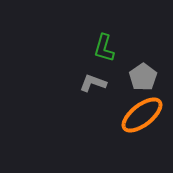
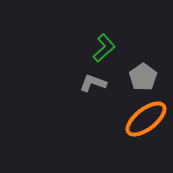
green L-shape: rotated 148 degrees counterclockwise
orange ellipse: moved 4 px right, 4 px down
